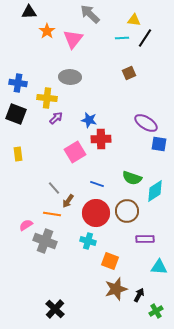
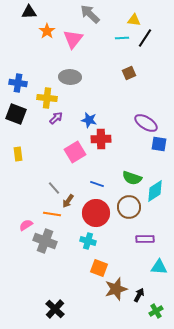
brown circle: moved 2 px right, 4 px up
orange square: moved 11 px left, 7 px down
